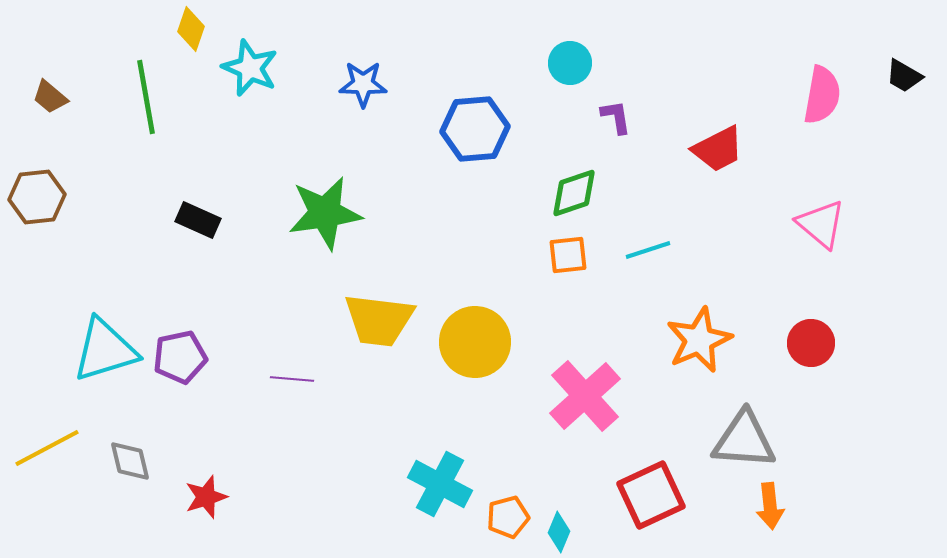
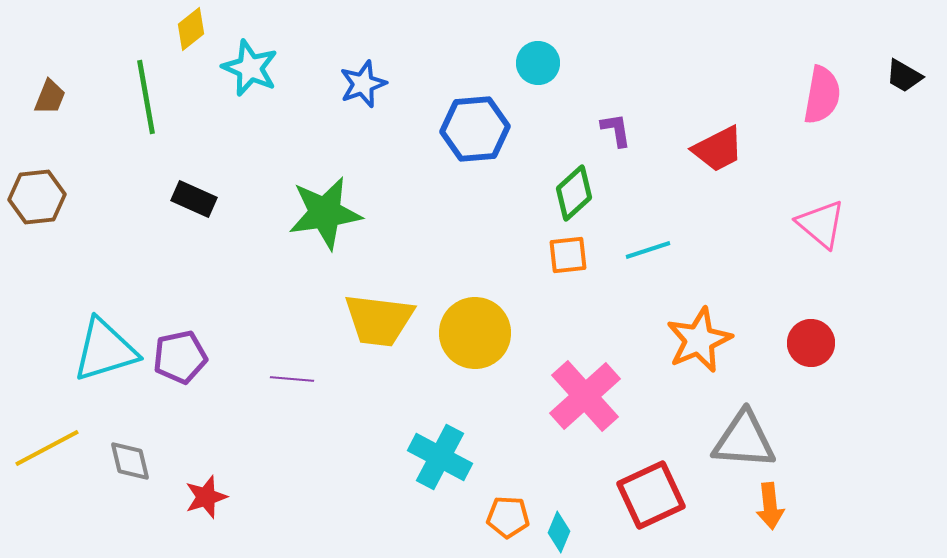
yellow diamond: rotated 33 degrees clockwise
cyan circle: moved 32 px left
blue star: rotated 21 degrees counterclockwise
brown trapezoid: rotated 108 degrees counterclockwise
purple L-shape: moved 13 px down
green diamond: rotated 24 degrees counterclockwise
black rectangle: moved 4 px left, 21 px up
yellow circle: moved 9 px up
cyan cross: moved 27 px up
orange pentagon: rotated 18 degrees clockwise
